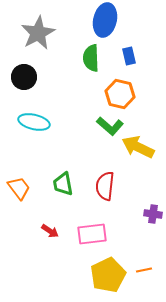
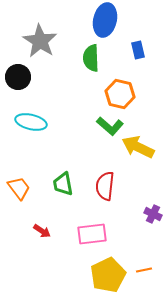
gray star: moved 2 px right, 8 px down; rotated 12 degrees counterclockwise
blue rectangle: moved 9 px right, 6 px up
black circle: moved 6 px left
cyan ellipse: moved 3 px left
purple cross: rotated 18 degrees clockwise
red arrow: moved 8 px left
